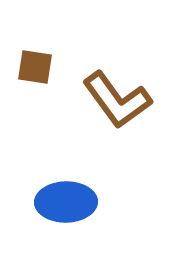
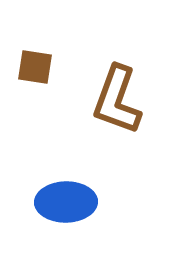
brown L-shape: rotated 56 degrees clockwise
